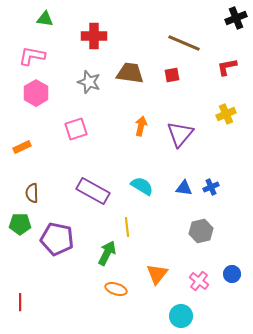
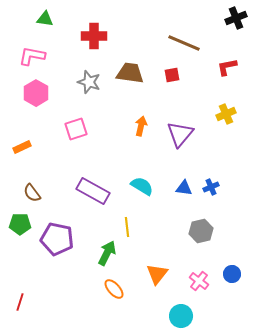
brown semicircle: rotated 36 degrees counterclockwise
orange ellipse: moved 2 px left; rotated 30 degrees clockwise
red line: rotated 18 degrees clockwise
